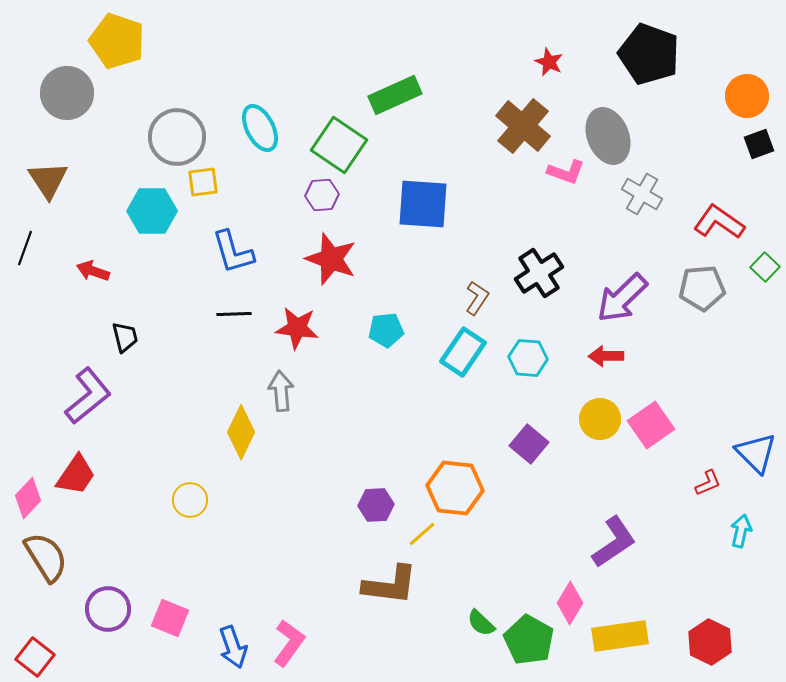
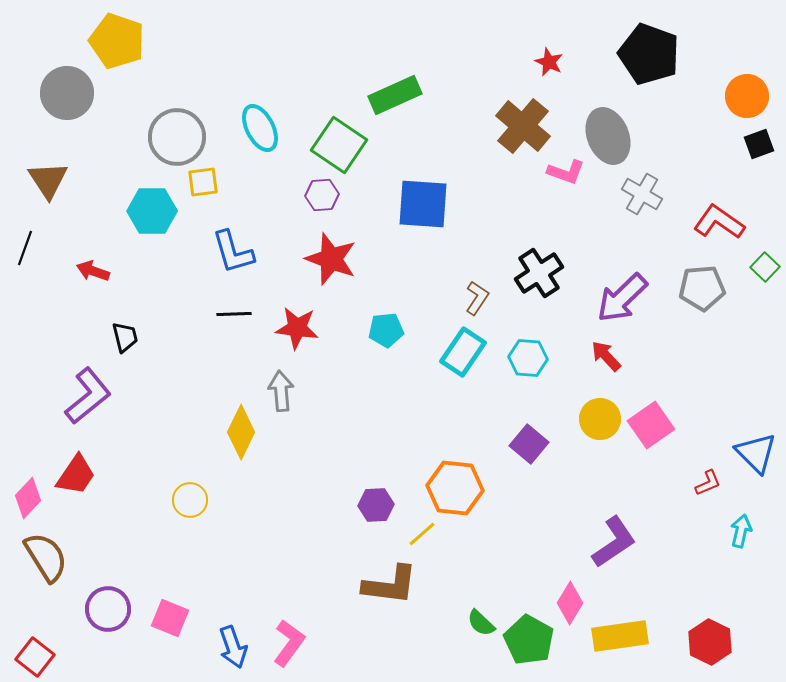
red arrow at (606, 356): rotated 48 degrees clockwise
